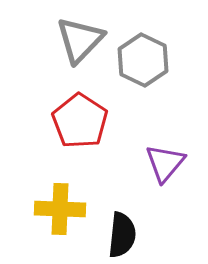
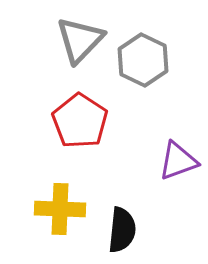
purple triangle: moved 13 px right, 2 px up; rotated 30 degrees clockwise
black semicircle: moved 5 px up
